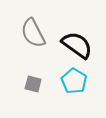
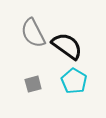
black semicircle: moved 10 px left, 1 px down
gray square: rotated 30 degrees counterclockwise
